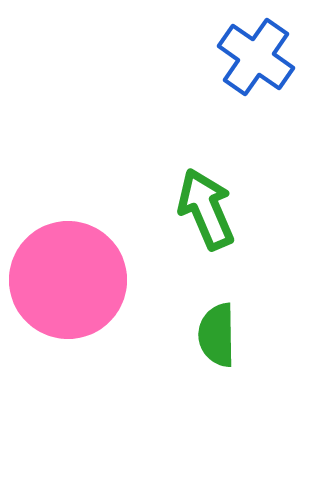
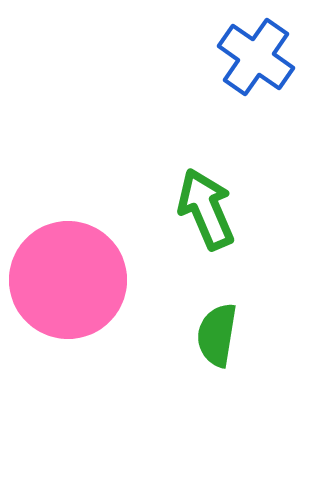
green semicircle: rotated 10 degrees clockwise
